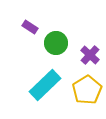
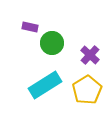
purple rectangle: rotated 21 degrees counterclockwise
green circle: moved 4 px left
cyan rectangle: rotated 12 degrees clockwise
